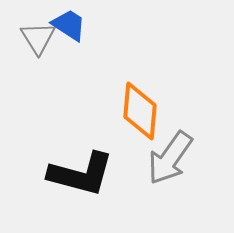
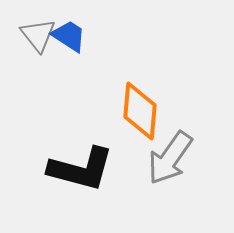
blue trapezoid: moved 11 px down
gray triangle: moved 3 px up; rotated 6 degrees counterclockwise
black L-shape: moved 5 px up
